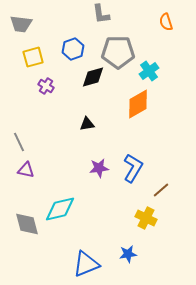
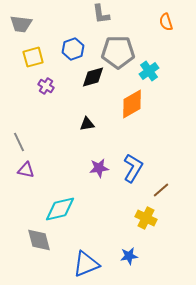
orange diamond: moved 6 px left
gray diamond: moved 12 px right, 16 px down
blue star: moved 1 px right, 2 px down
